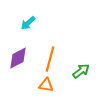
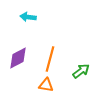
cyan arrow: moved 6 px up; rotated 49 degrees clockwise
